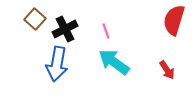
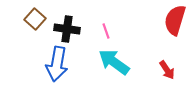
red semicircle: moved 1 px right
black cross: moved 2 px right; rotated 35 degrees clockwise
